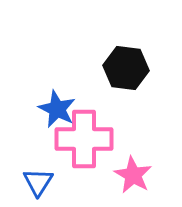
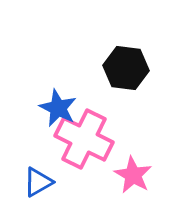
blue star: moved 1 px right, 1 px up
pink cross: rotated 26 degrees clockwise
blue triangle: rotated 28 degrees clockwise
